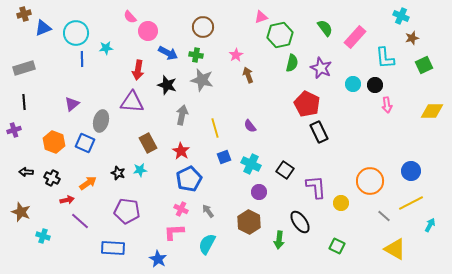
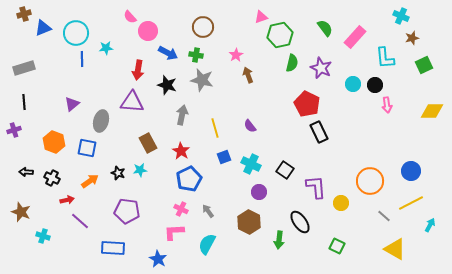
blue square at (85, 143): moved 2 px right, 5 px down; rotated 12 degrees counterclockwise
orange arrow at (88, 183): moved 2 px right, 2 px up
